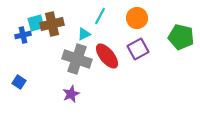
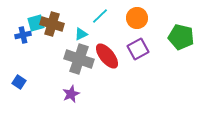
cyan line: rotated 18 degrees clockwise
brown cross: rotated 30 degrees clockwise
cyan triangle: moved 3 px left
gray cross: moved 2 px right
